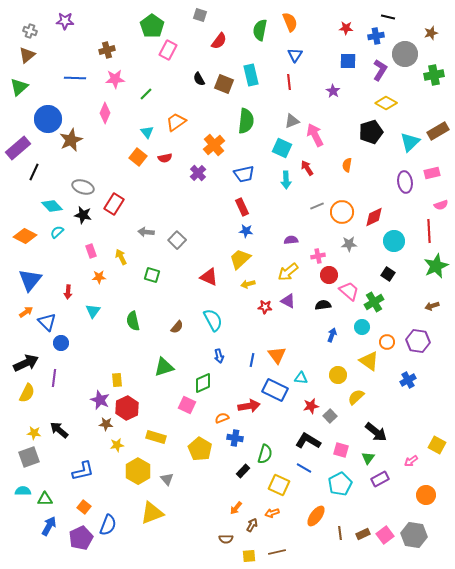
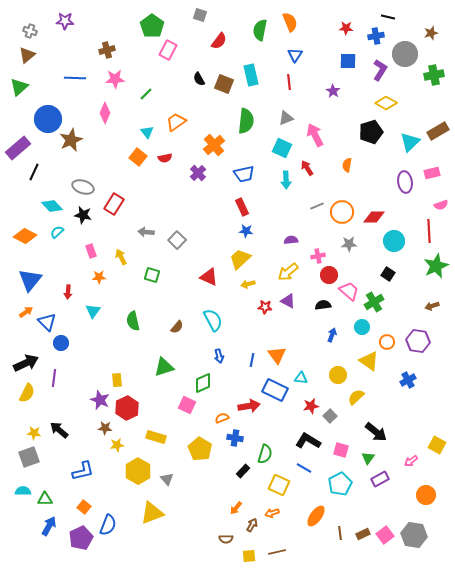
gray triangle at (292, 121): moved 6 px left, 3 px up
red diamond at (374, 217): rotated 25 degrees clockwise
brown star at (106, 424): moved 1 px left, 4 px down
